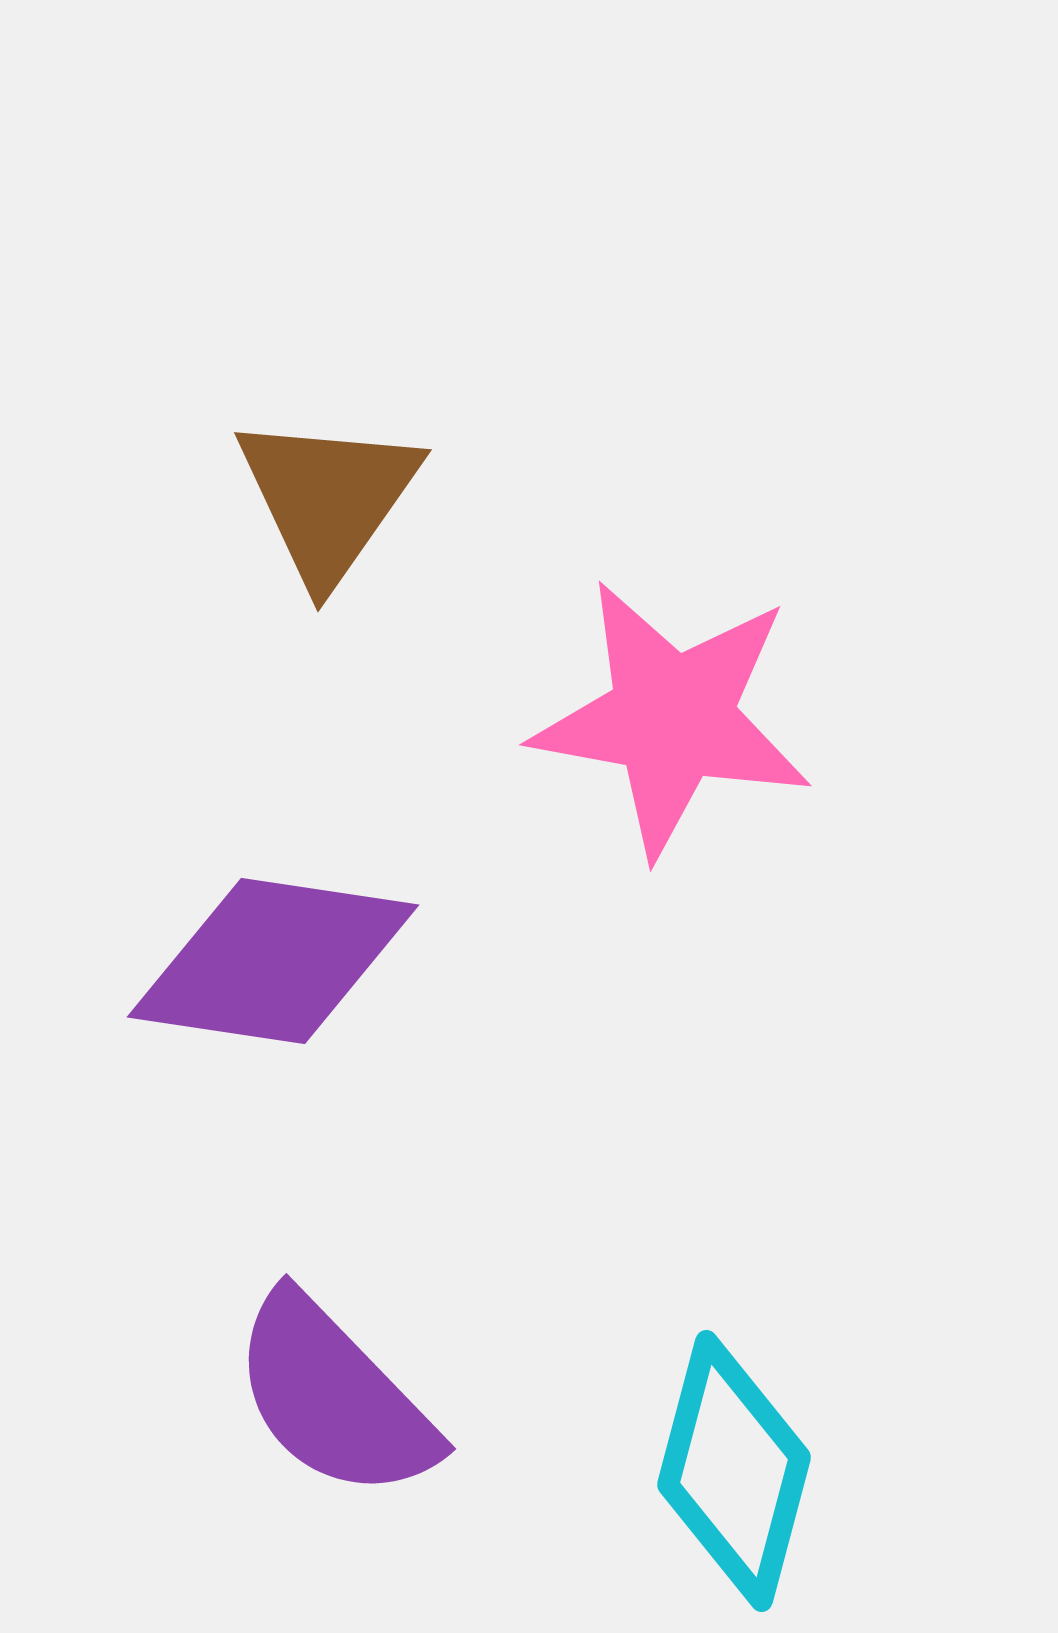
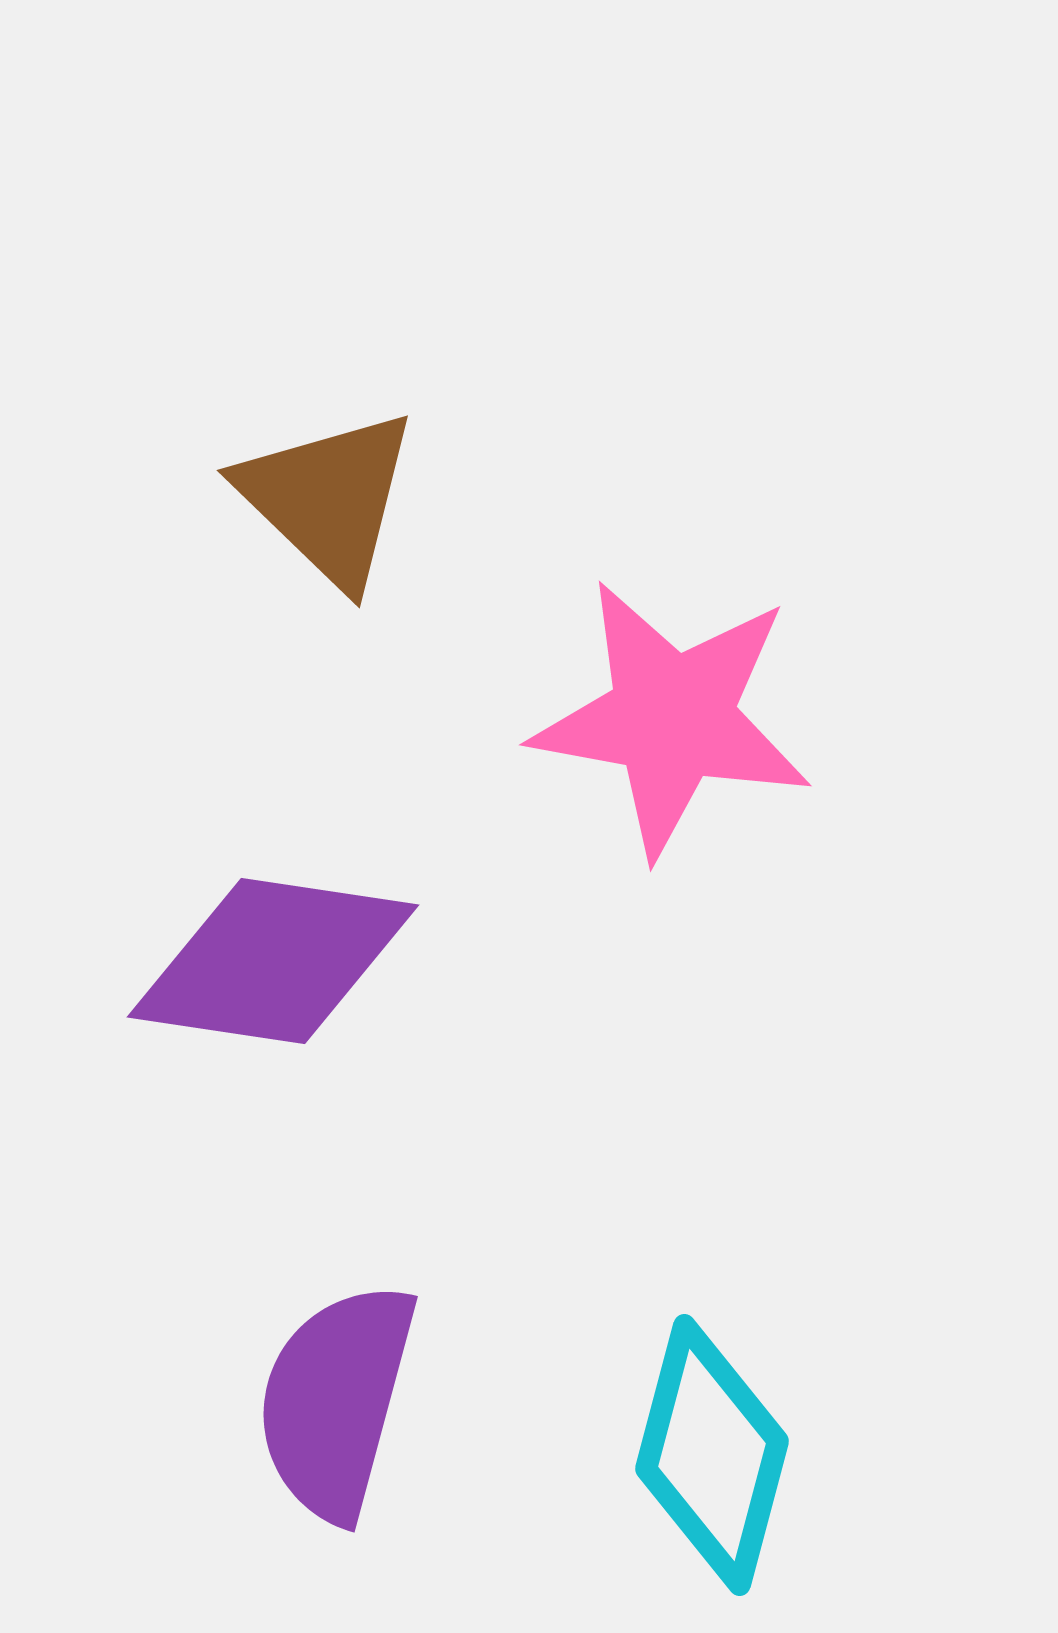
brown triangle: rotated 21 degrees counterclockwise
purple semicircle: moved 2 px right, 4 px down; rotated 59 degrees clockwise
cyan diamond: moved 22 px left, 16 px up
